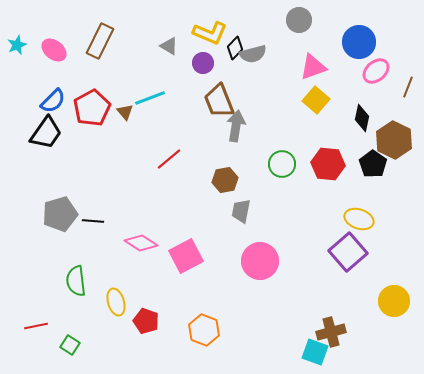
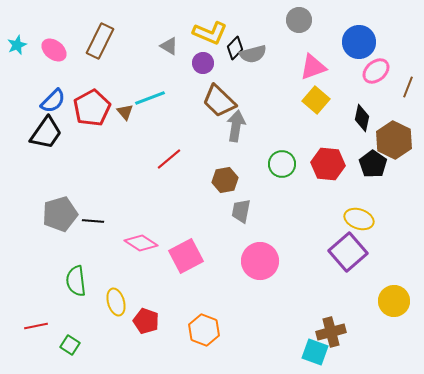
brown trapezoid at (219, 101): rotated 24 degrees counterclockwise
